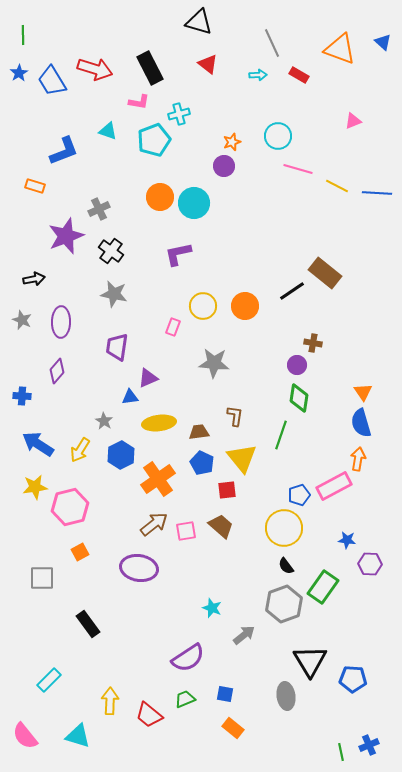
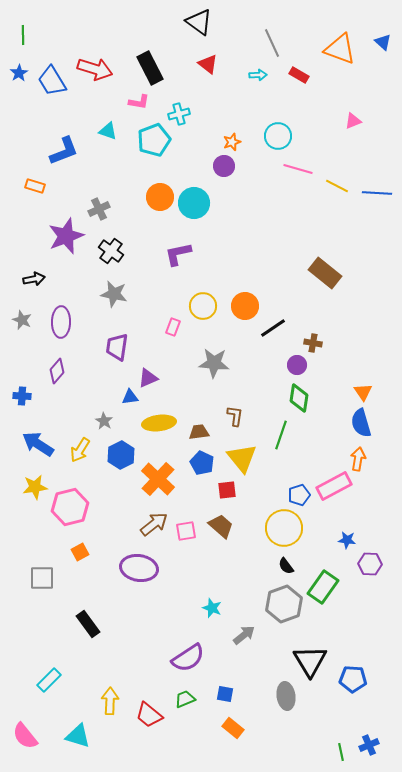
black triangle at (199, 22): rotated 20 degrees clockwise
black line at (292, 291): moved 19 px left, 37 px down
orange cross at (158, 479): rotated 12 degrees counterclockwise
